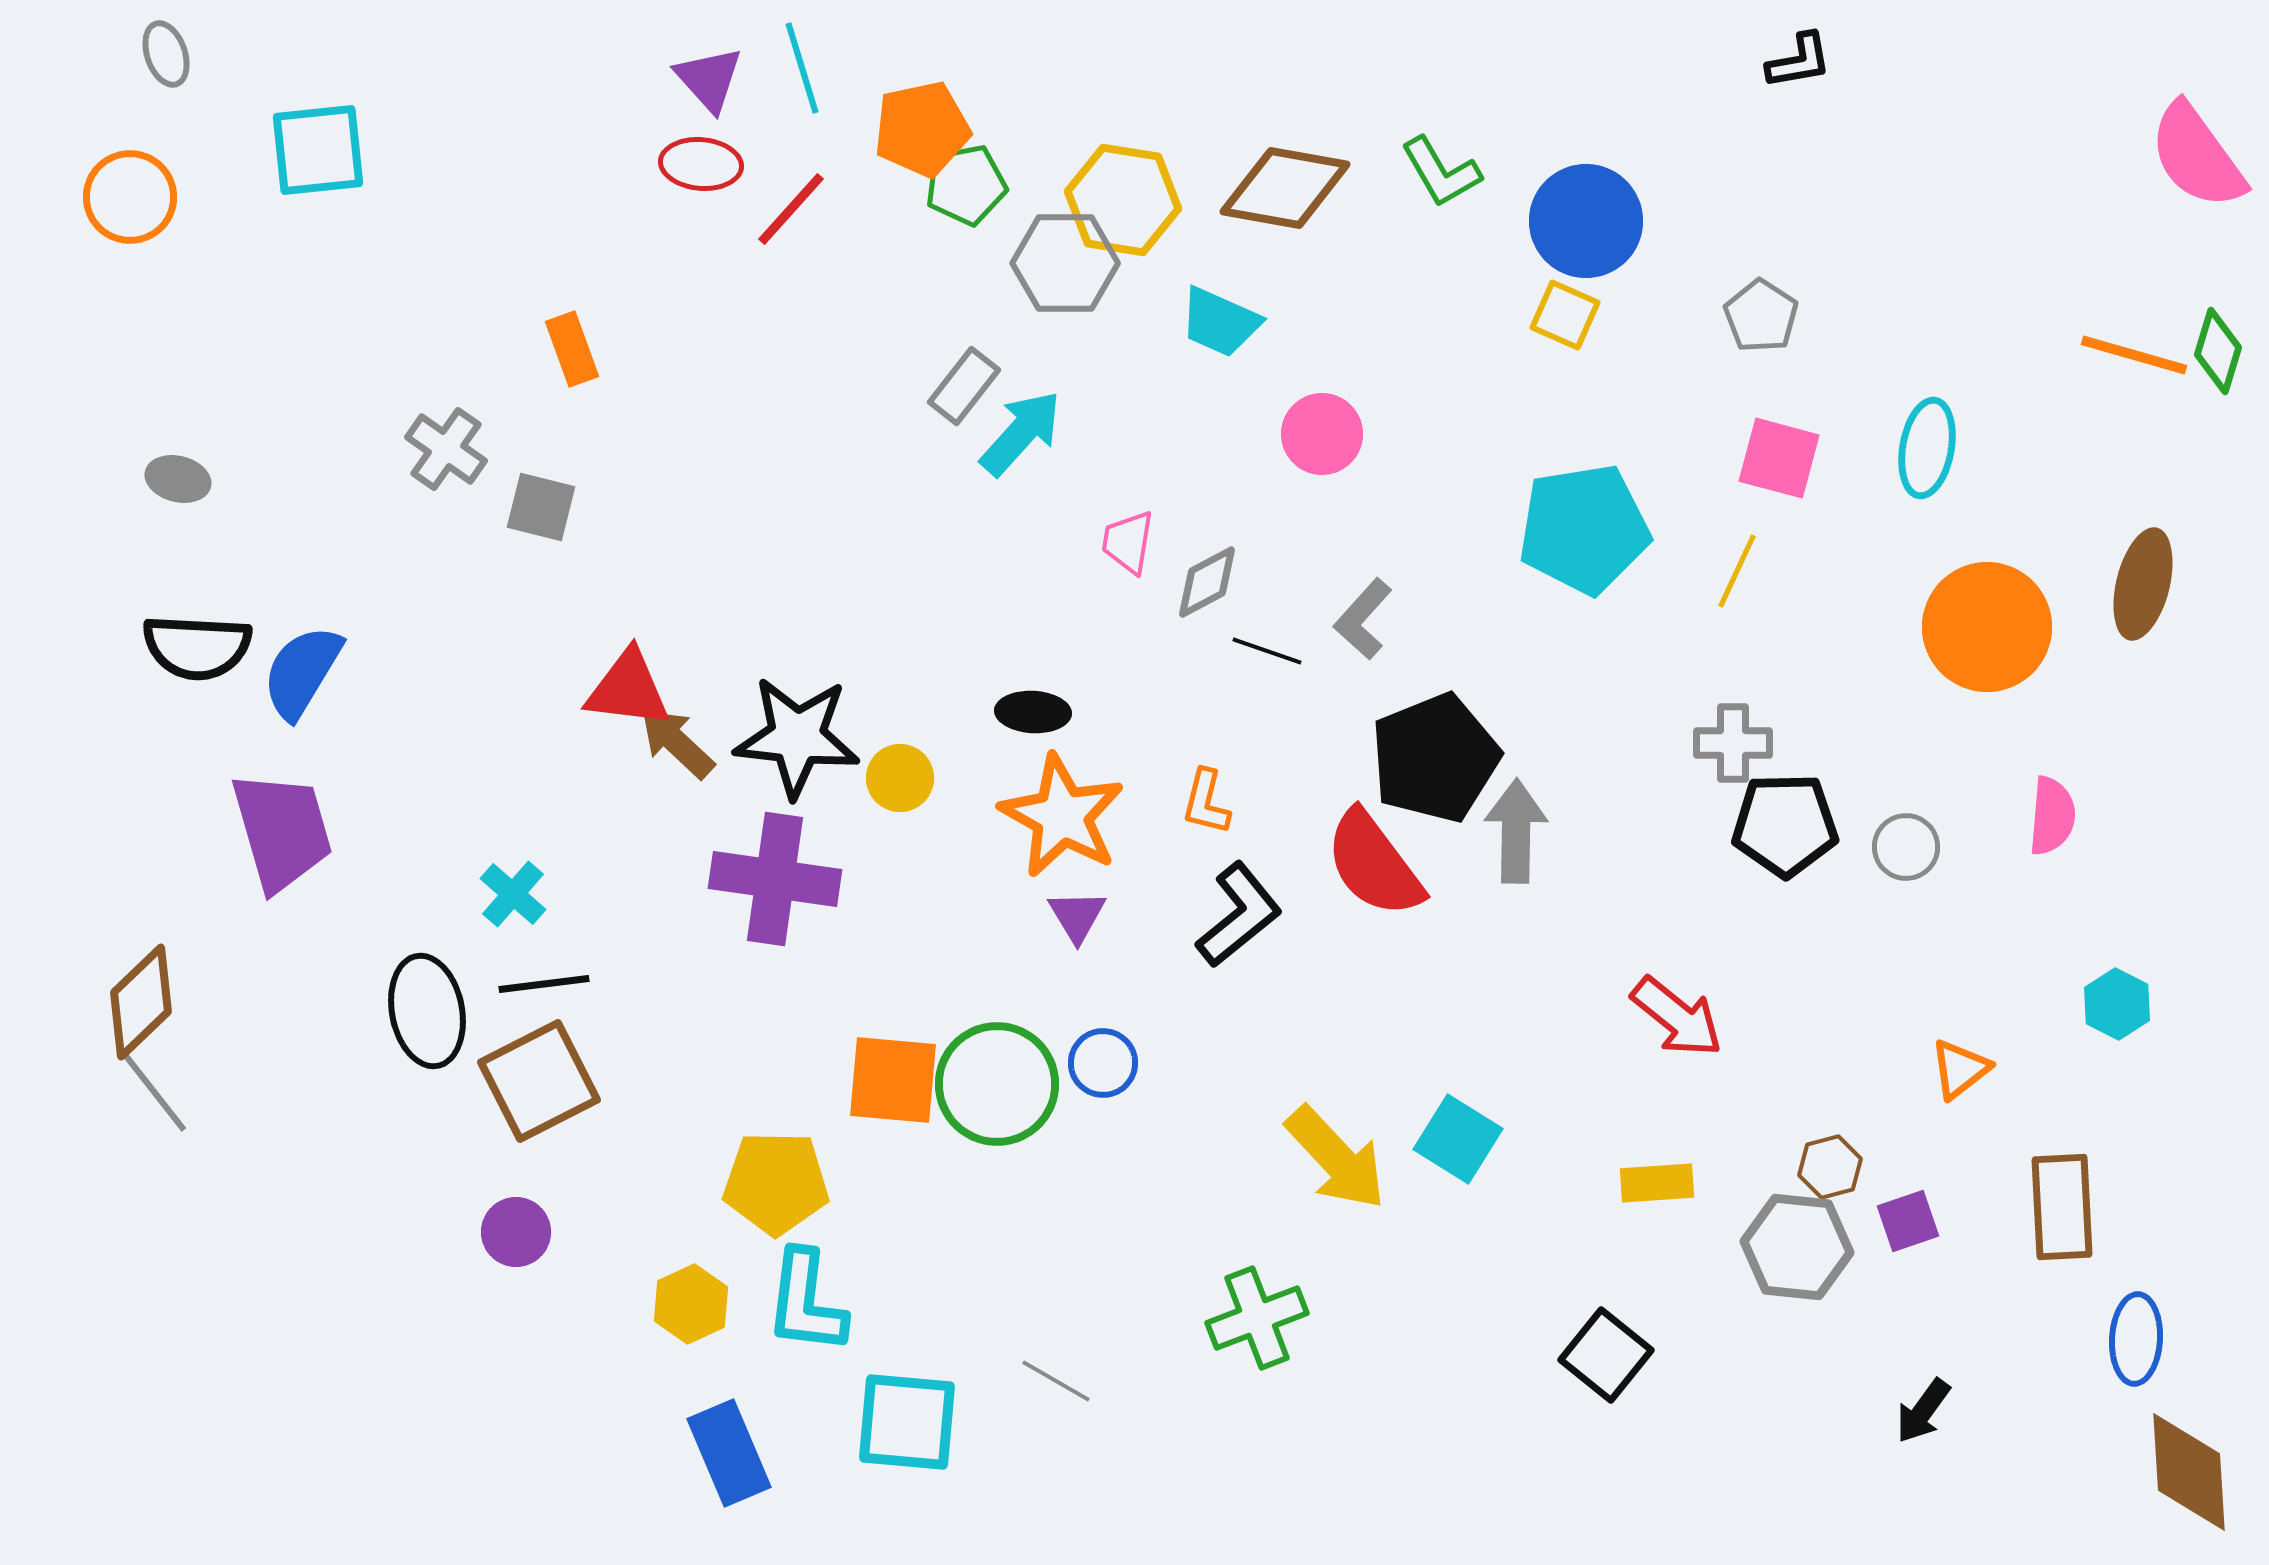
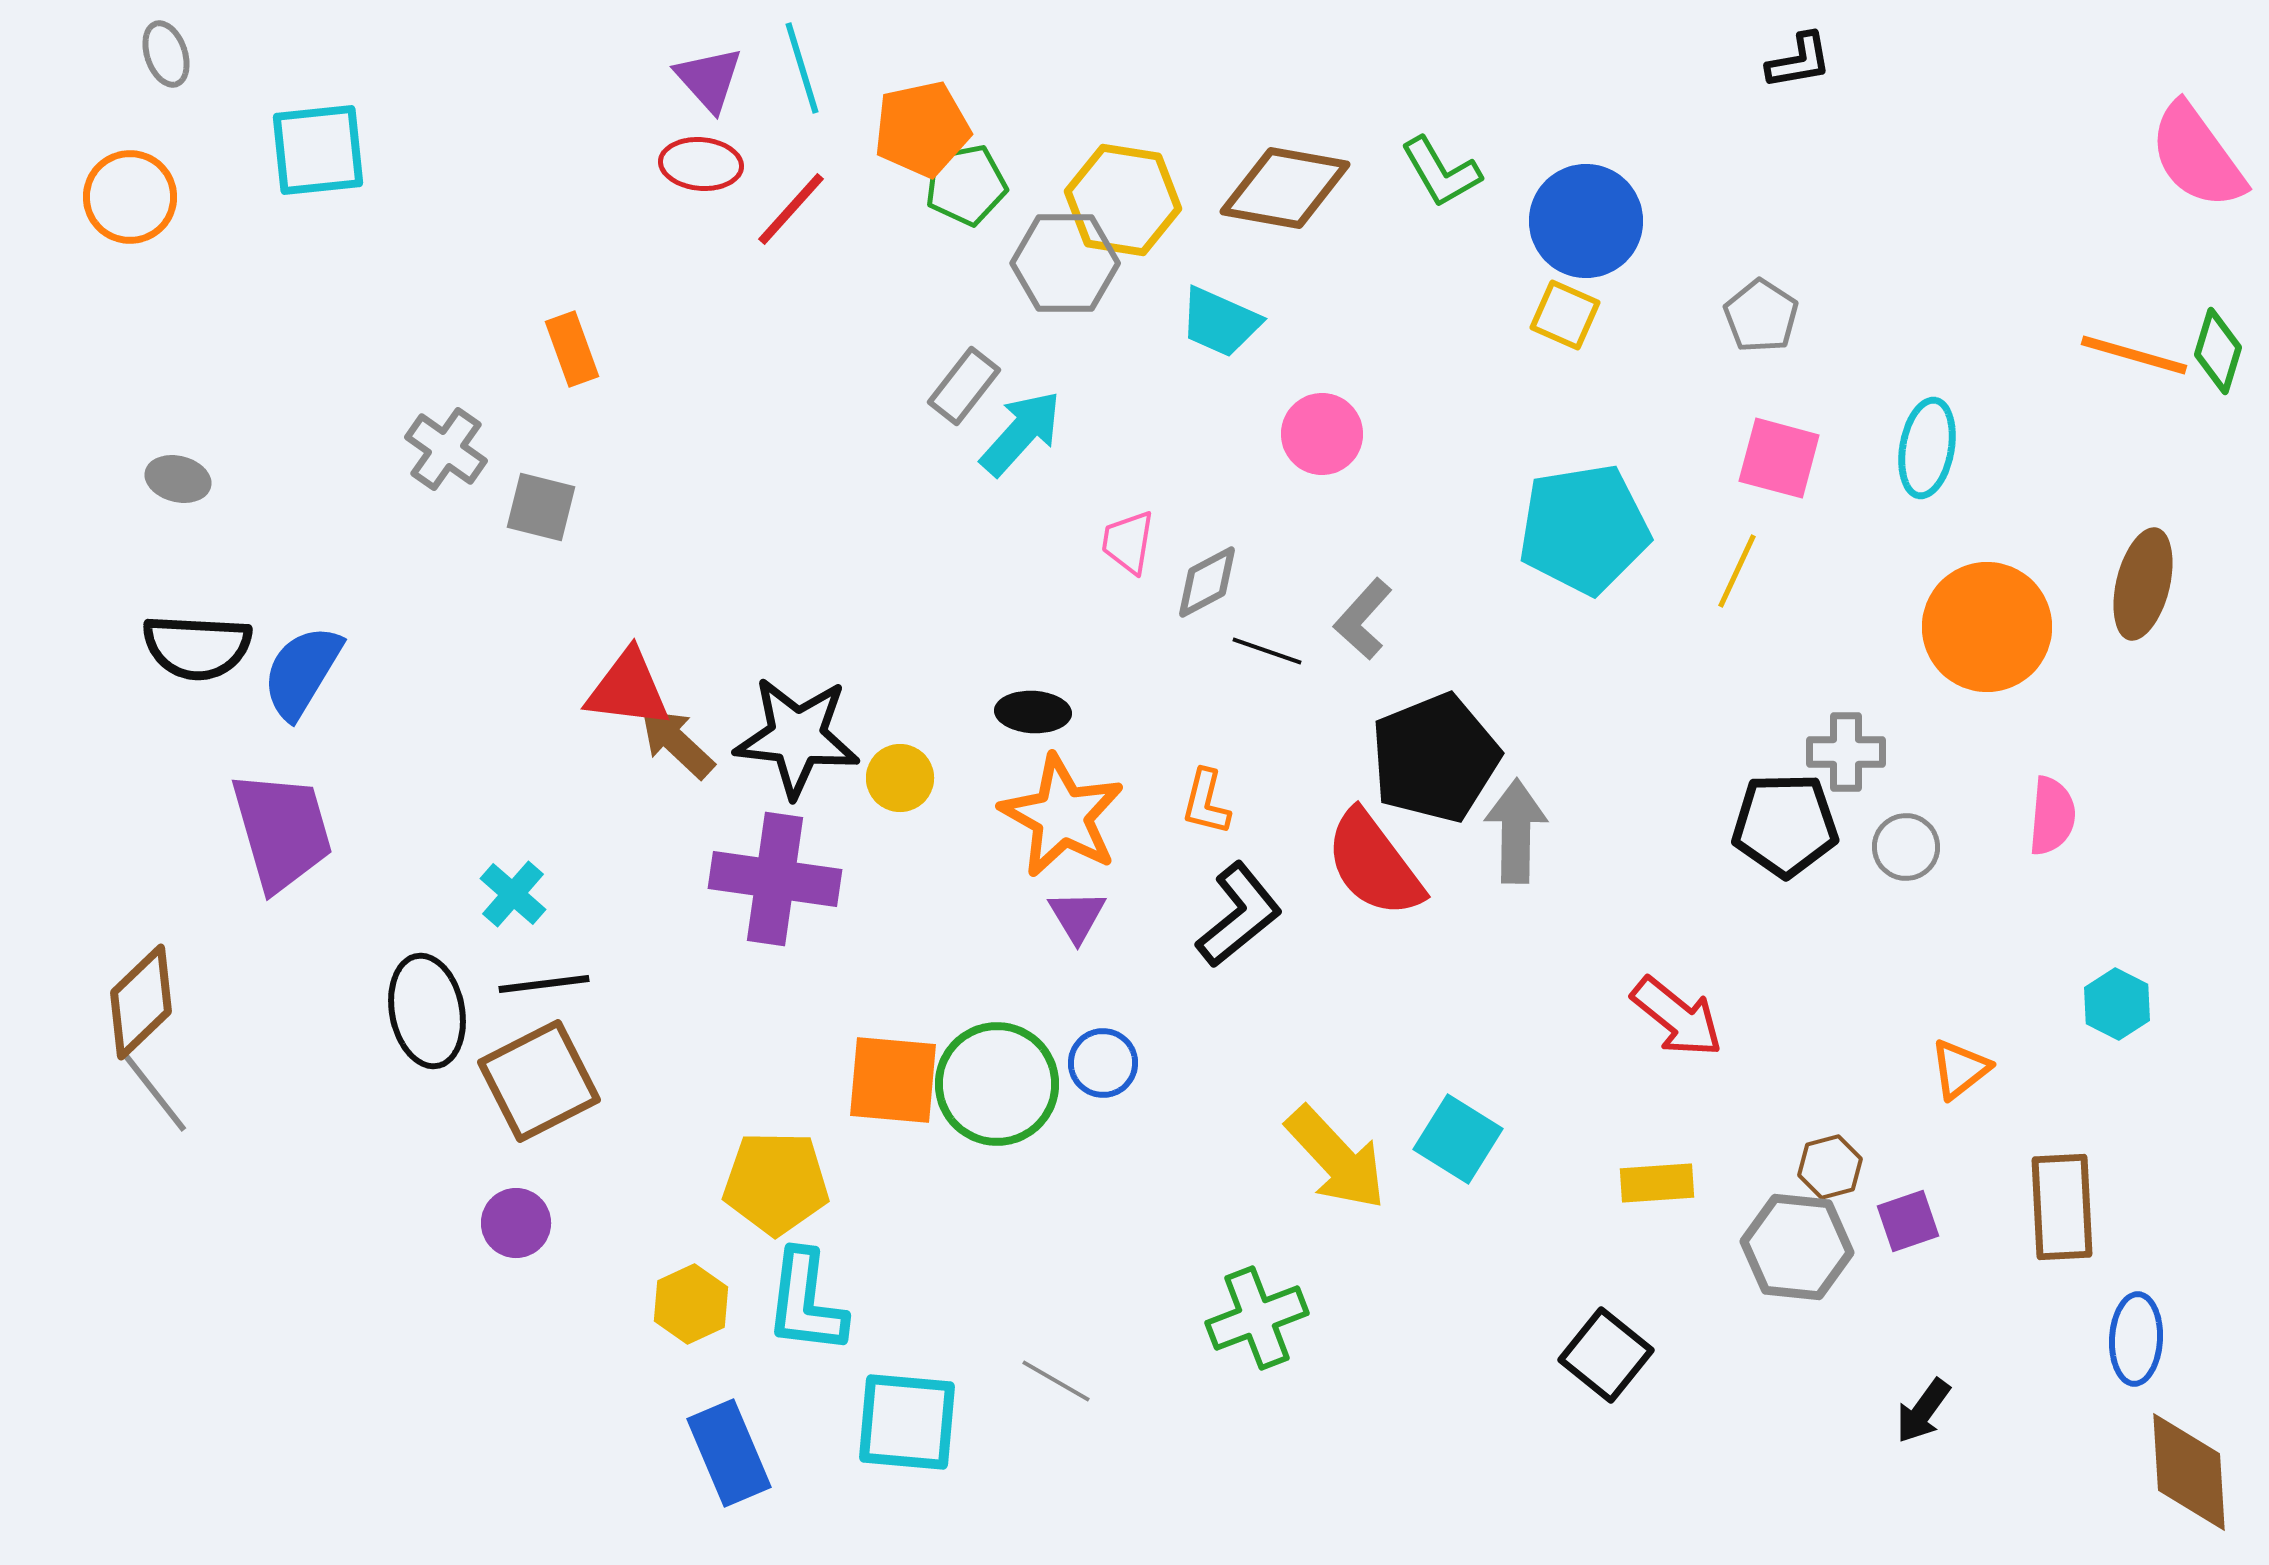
gray cross at (1733, 743): moved 113 px right, 9 px down
purple circle at (516, 1232): moved 9 px up
